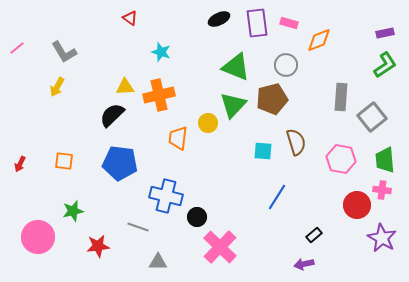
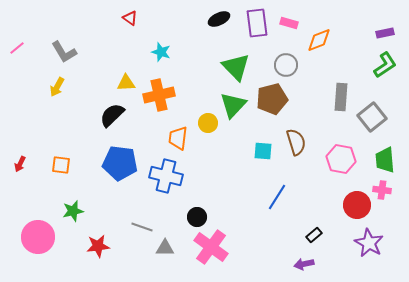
green triangle at (236, 67): rotated 24 degrees clockwise
yellow triangle at (125, 87): moved 1 px right, 4 px up
orange square at (64, 161): moved 3 px left, 4 px down
blue cross at (166, 196): moved 20 px up
gray line at (138, 227): moved 4 px right
purple star at (382, 238): moved 13 px left, 5 px down
pink cross at (220, 247): moved 9 px left; rotated 8 degrees counterclockwise
gray triangle at (158, 262): moved 7 px right, 14 px up
